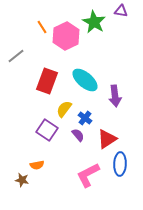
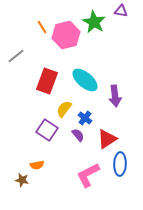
pink hexagon: moved 1 px up; rotated 12 degrees clockwise
